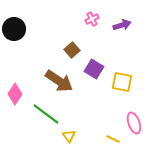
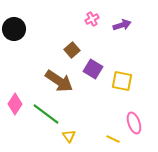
purple square: moved 1 px left
yellow square: moved 1 px up
pink diamond: moved 10 px down
